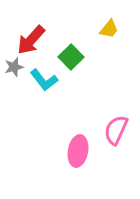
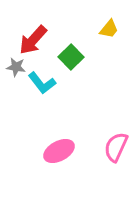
red arrow: moved 2 px right
gray star: moved 2 px right; rotated 24 degrees clockwise
cyan L-shape: moved 2 px left, 3 px down
pink semicircle: moved 17 px down
pink ellipse: moved 19 px left; rotated 52 degrees clockwise
